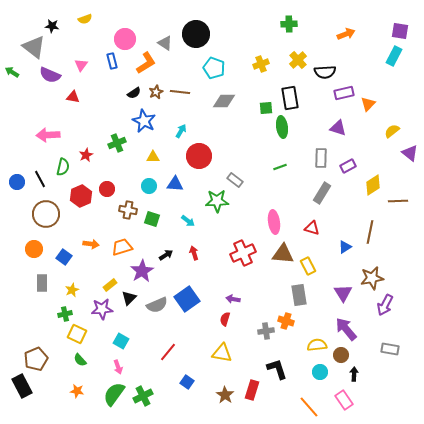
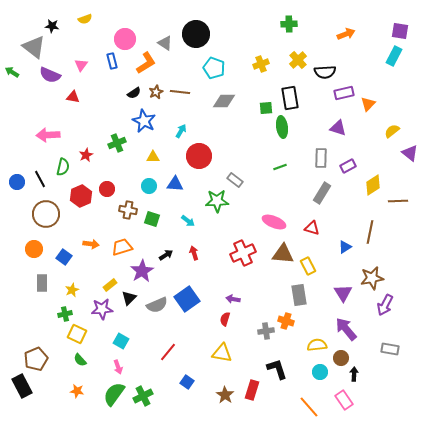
pink ellipse at (274, 222): rotated 60 degrees counterclockwise
brown circle at (341, 355): moved 3 px down
